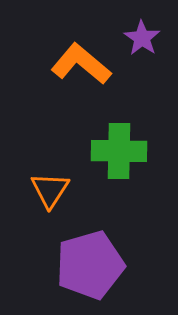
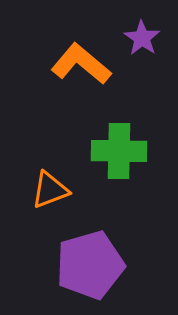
orange triangle: rotated 36 degrees clockwise
